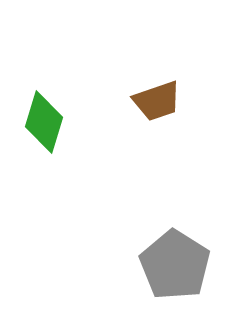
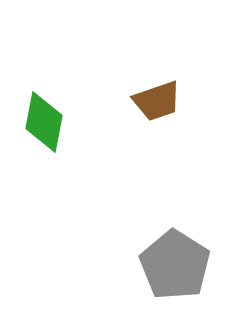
green diamond: rotated 6 degrees counterclockwise
